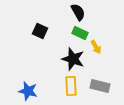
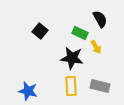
black semicircle: moved 22 px right, 7 px down
black square: rotated 14 degrees clockwise
black star: moved 1 px left, 1 px up; rotated 10 degrees counterclockwise
